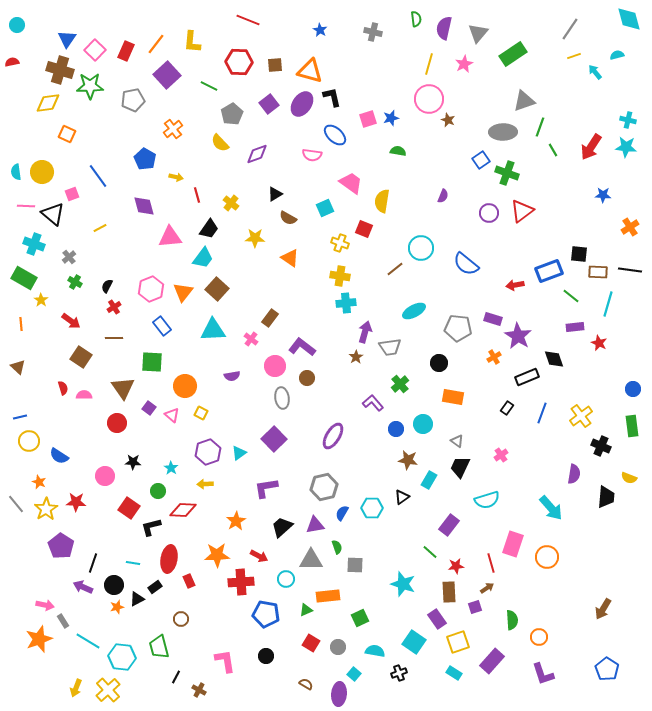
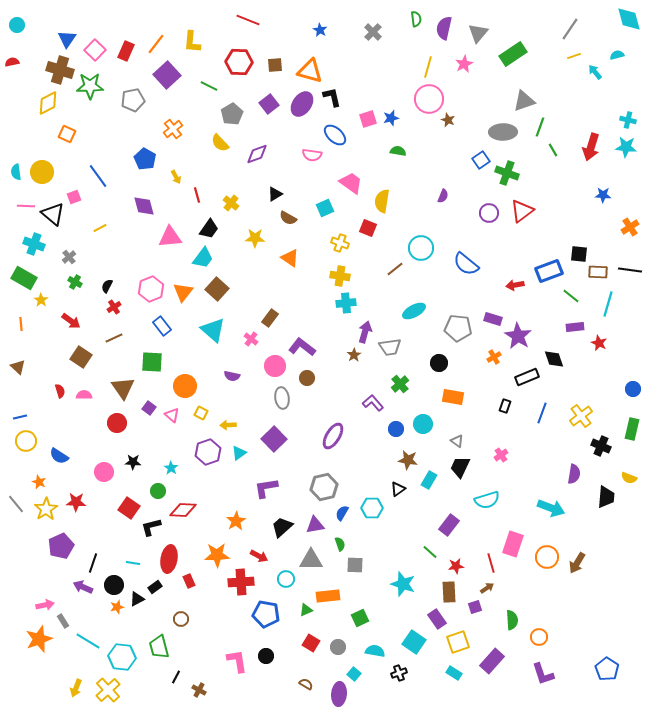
gray cross at (373, 32): rotated 30 degrees clockwise
yellow line at (429, 64): moved 1 px left, 3 px down
yellow diamond at (48, 103): rotated 20 degrees counterclockwise
red arrow at (591, 147): rotated 16 degrees counterclockwise
yellow arrow at (176, 177): rotated 48 degrees clockwise
pink square at (72, 194): moved 2 px right, 3 px down
red square at (364, 229): moved 4 px right, 1 px up
cyan triangle at (213, 330): rotated 44 degrees clockwise
brown line at (114, 338): rotated 24 degrees counterclockwise
brown star at (356, 357): moved 2 px left, 2 px up
purple semicircle at (232, 376): rotated 21 degrees clockwise
red semicircle at (63, 388): moved 3 px left, 3 px down
black rectangle at (507, 408): moved 2 px left, 2 px up; rotated 16 degrees counterclockwise
green rectangle at (632, 426): moved 3 px down; rotated 20 degrees clockwise
yellow circle at (29, 441): moved 3 px left
pink circle at (105, 476): moved 1 px left, 4 px up
yellow arrow at (205, 484): moved 23 px right, 59 px up
black triangle at (402, 497): moved 4 px left, 8 px up
cyan arrow at (551, 508): rotated 28 degrees counterclockwise
purple pentagon at (61, 546): rotated 15 degrees clockwise
green semicircle at (337, 547): moved 3 px right, 3 px up
pink arrow at (45, 605): rotated 24 degrees counterclockwise
brown arrow at (603, 609): moved 26 px left, 46 px up
pink L-shape at (225, 661): moved 12 px right
